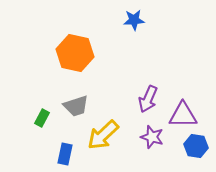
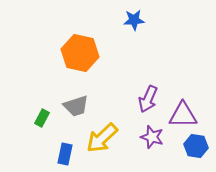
orange hexagon: moved 5 px right
yellow arrow: moved 1 px left, 3 px down
